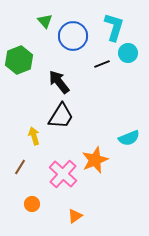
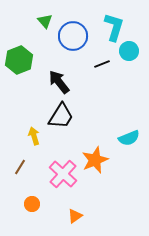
cyan circle: moved 1 px right, 2 px up
